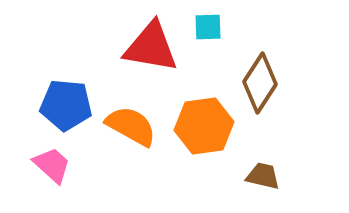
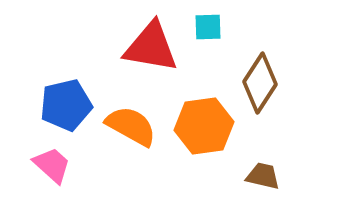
blue pentagon: rotated 18 degrees counterclockwise
